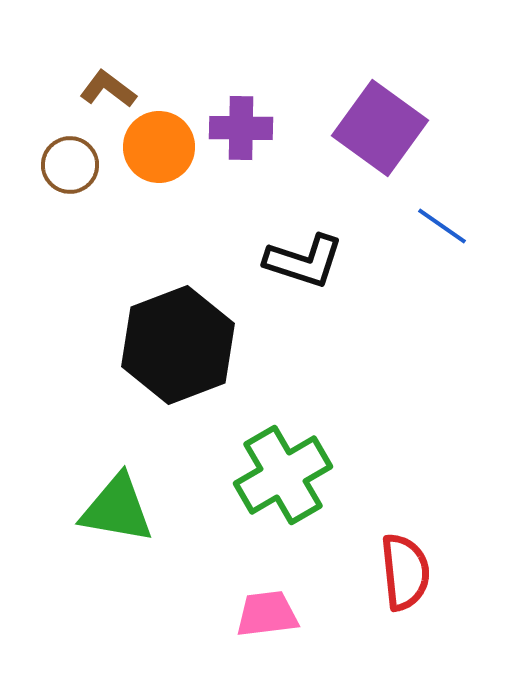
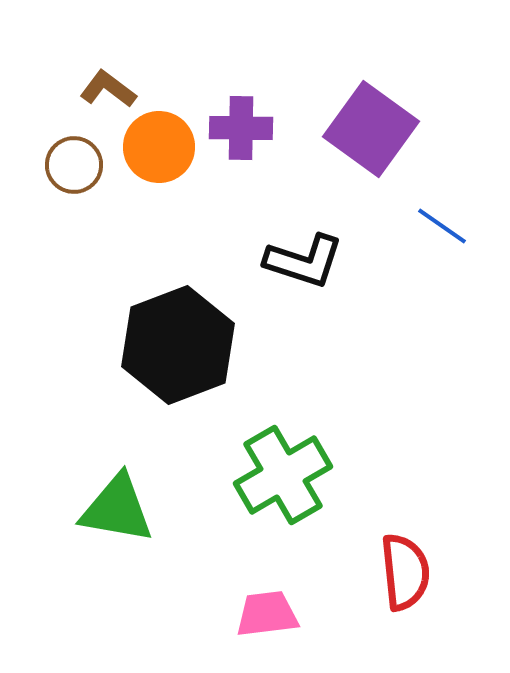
purple square: moved 9 px left, 1 px down
brown circle: moved 4 px right
